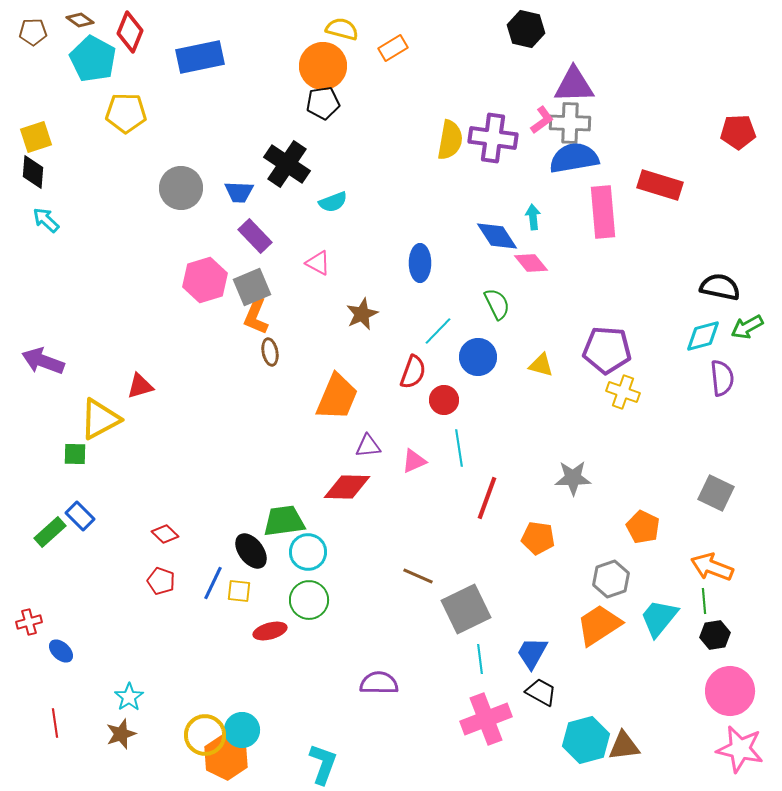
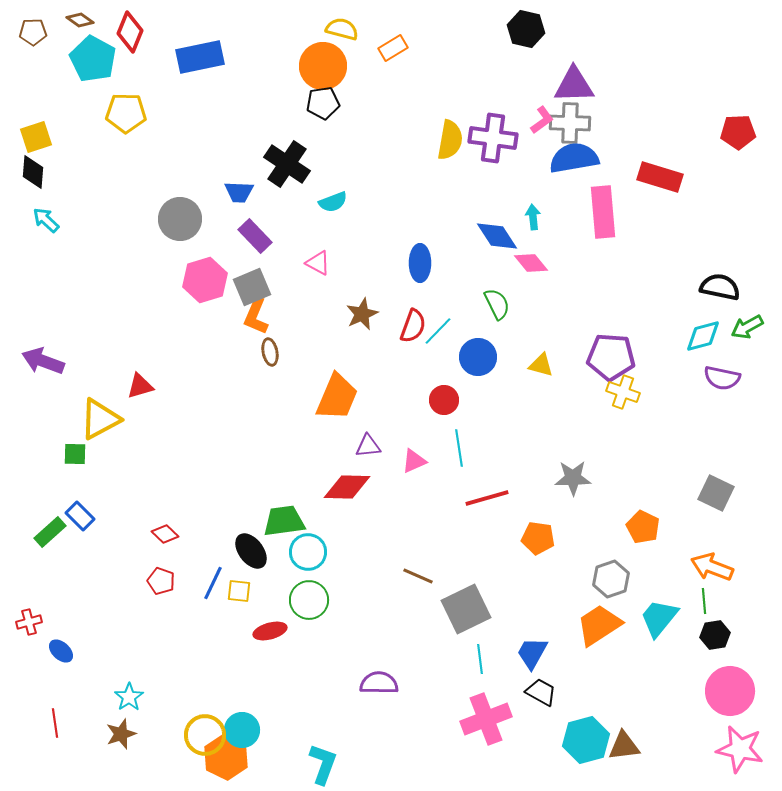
red rectangle at (660, 185): moved 8 px up
gray circle at (181, 188): moved 1 px left, 31 px down
purple pentagon at (607, 350): moved 4 px right, 7 px down
red semicircle at (413, 372): moved 46 px up
purple semicircle at (722, 378): rotated 108 degrees clockwise
red line at (487, 498): rotated 54 degrees clockwise
